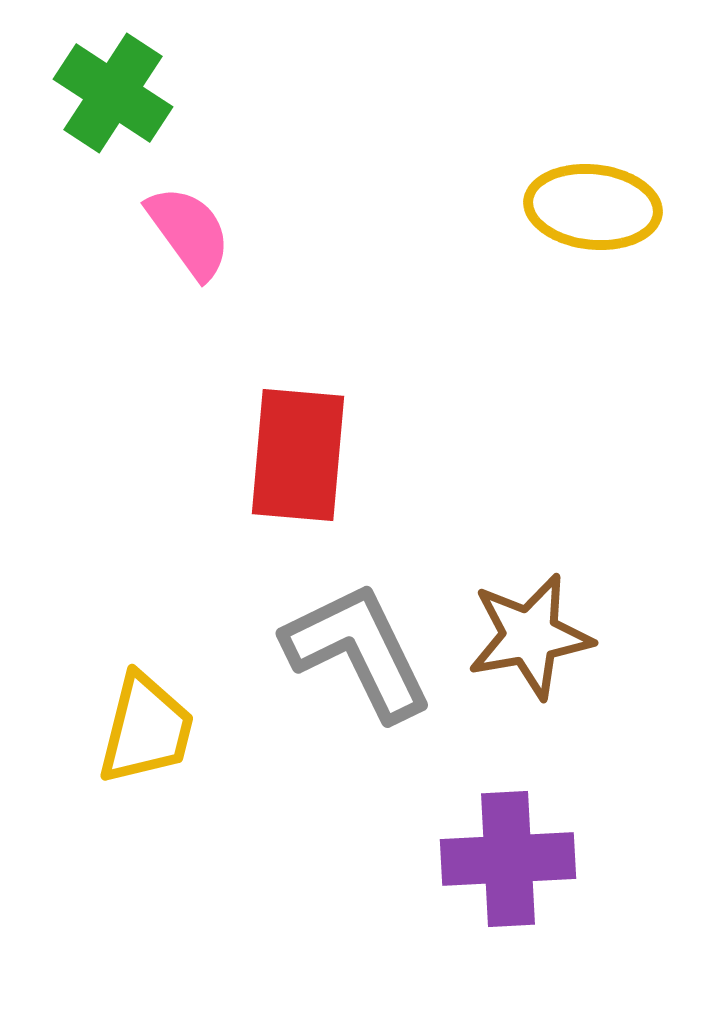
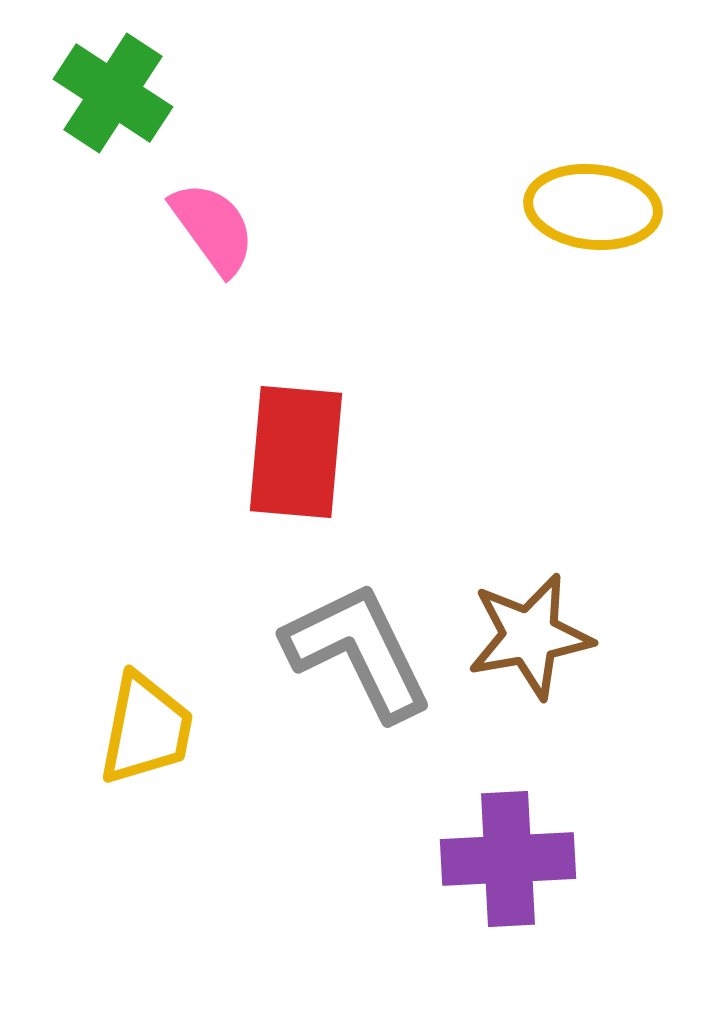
pink semicircle: moved 24 px right, 4 px up
red rectangle: moved 2 px left, 3 px up
yellow trapezoid: rotated 3 degrees counterclockwise
